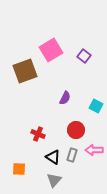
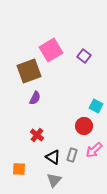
brown square: moved 4 px right
purple semicircle: moved 30 px left
red circle: moved 8 px right, 4 px up
red cross: moved 1 px left, 1 px down; rotated 16 degrees clockwise
pink arrow: rotated 42 degrees counterclockwise
